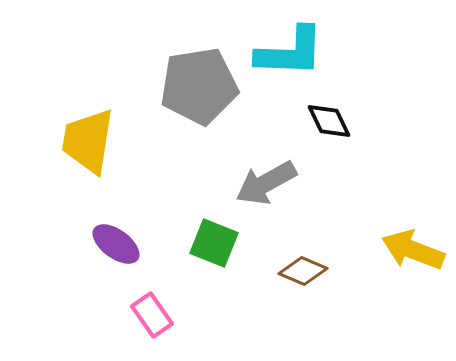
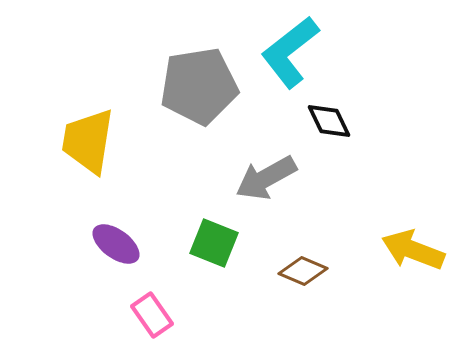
cyan L-shape: rotated 140 degrees clockwise
gray arrow: moved 5 px up
